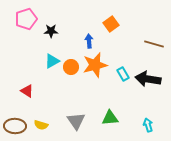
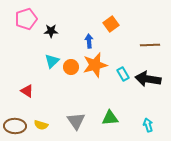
brown line: moved 4 px left, 1 px down; rotated 18 degrees counterclockwise
cyan triangle: rotated 14 degrees counterclockwise
